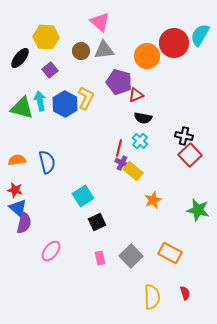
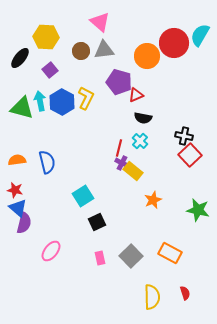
blue hexagon: moved 3 px left, 2 px up
